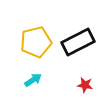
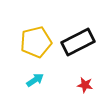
cyan arrow: moved 2 px right
